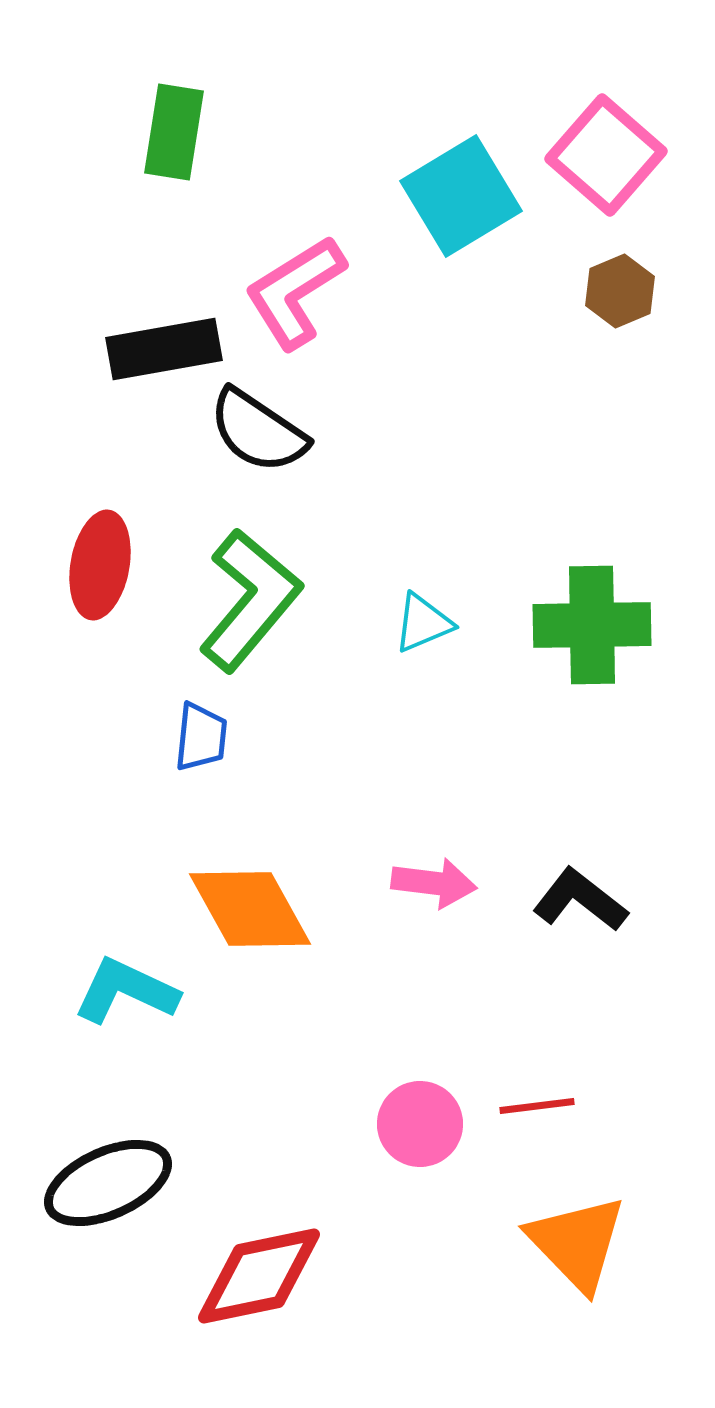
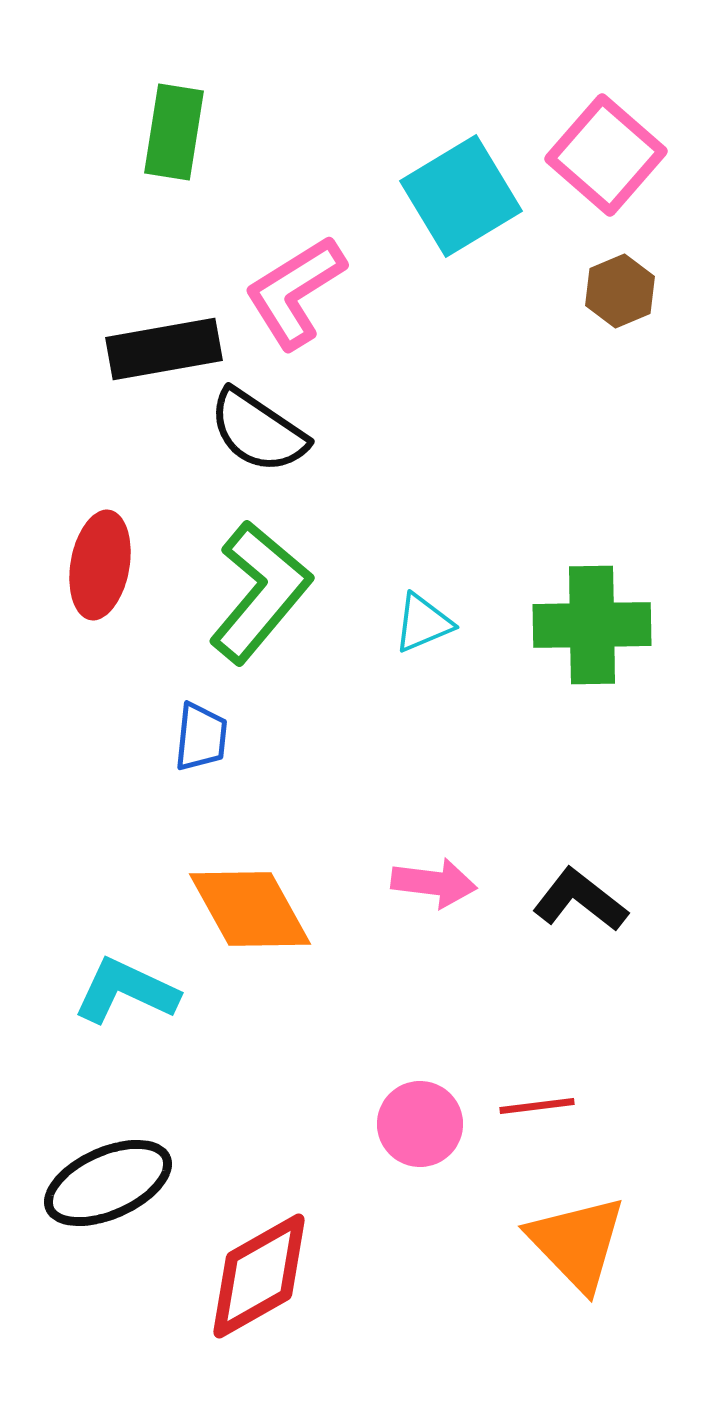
green L-shape: moved 10 px right, 8 px up
red diamond: rotated 18 degrees counterclockwise
